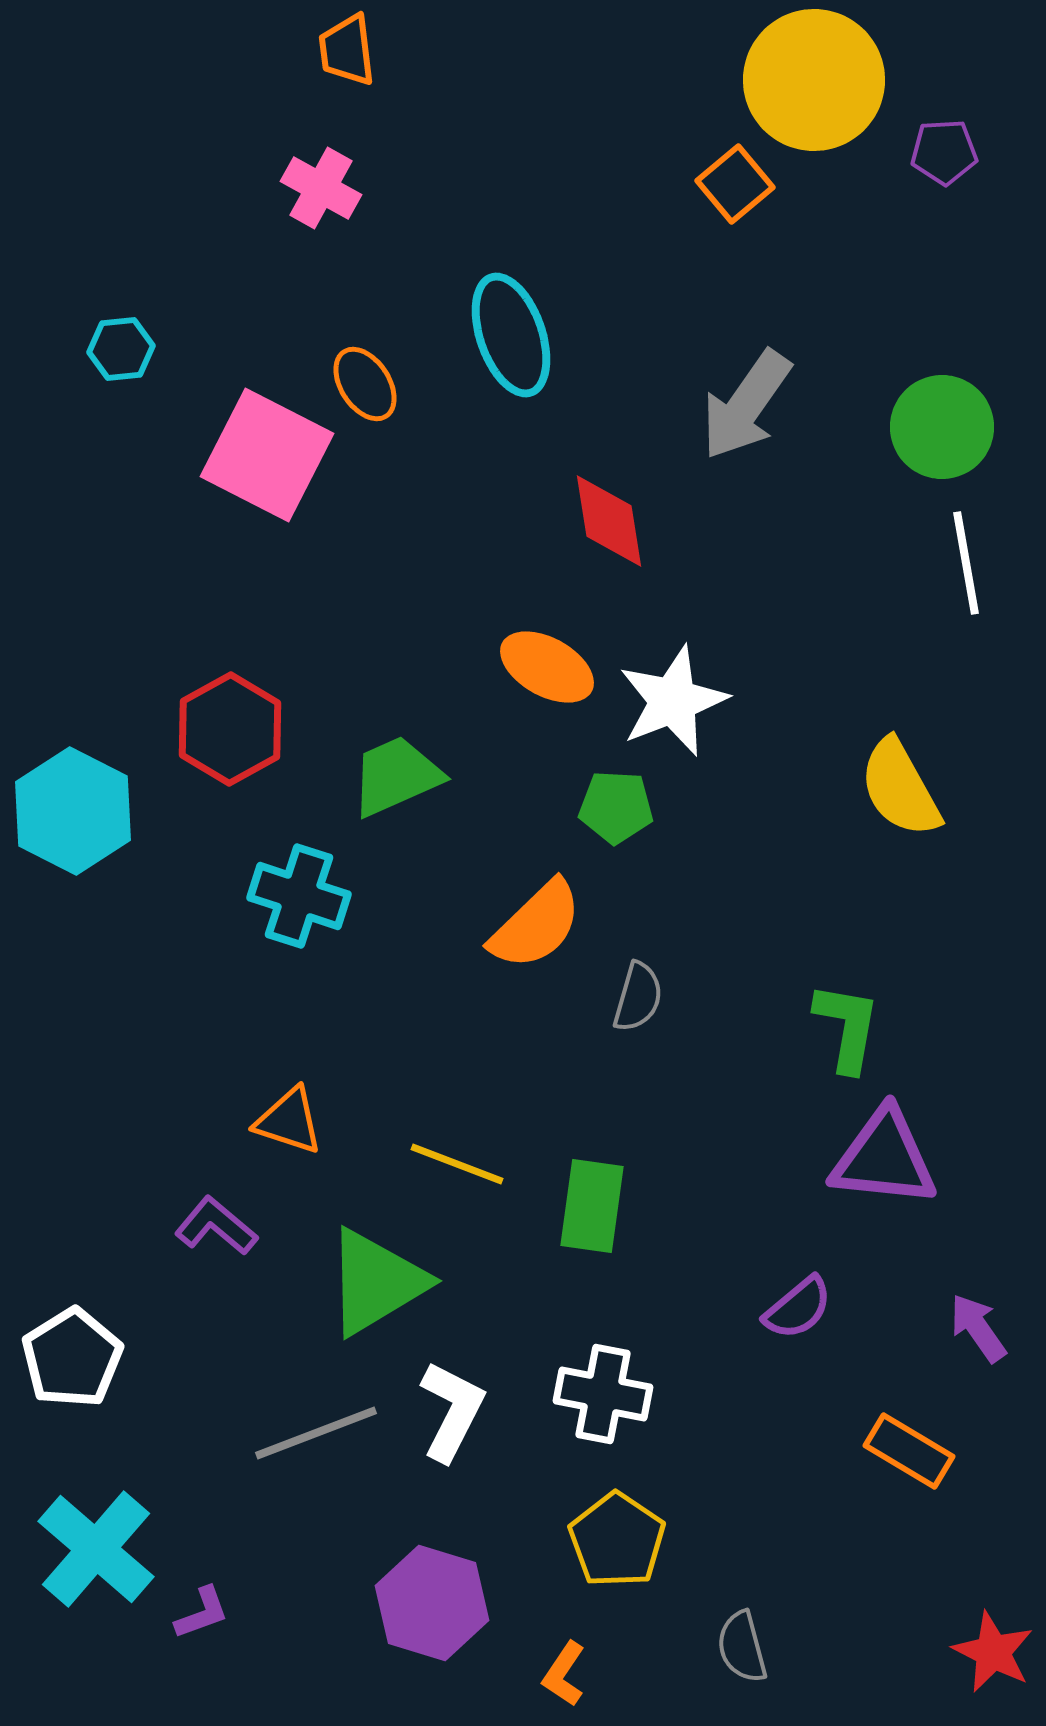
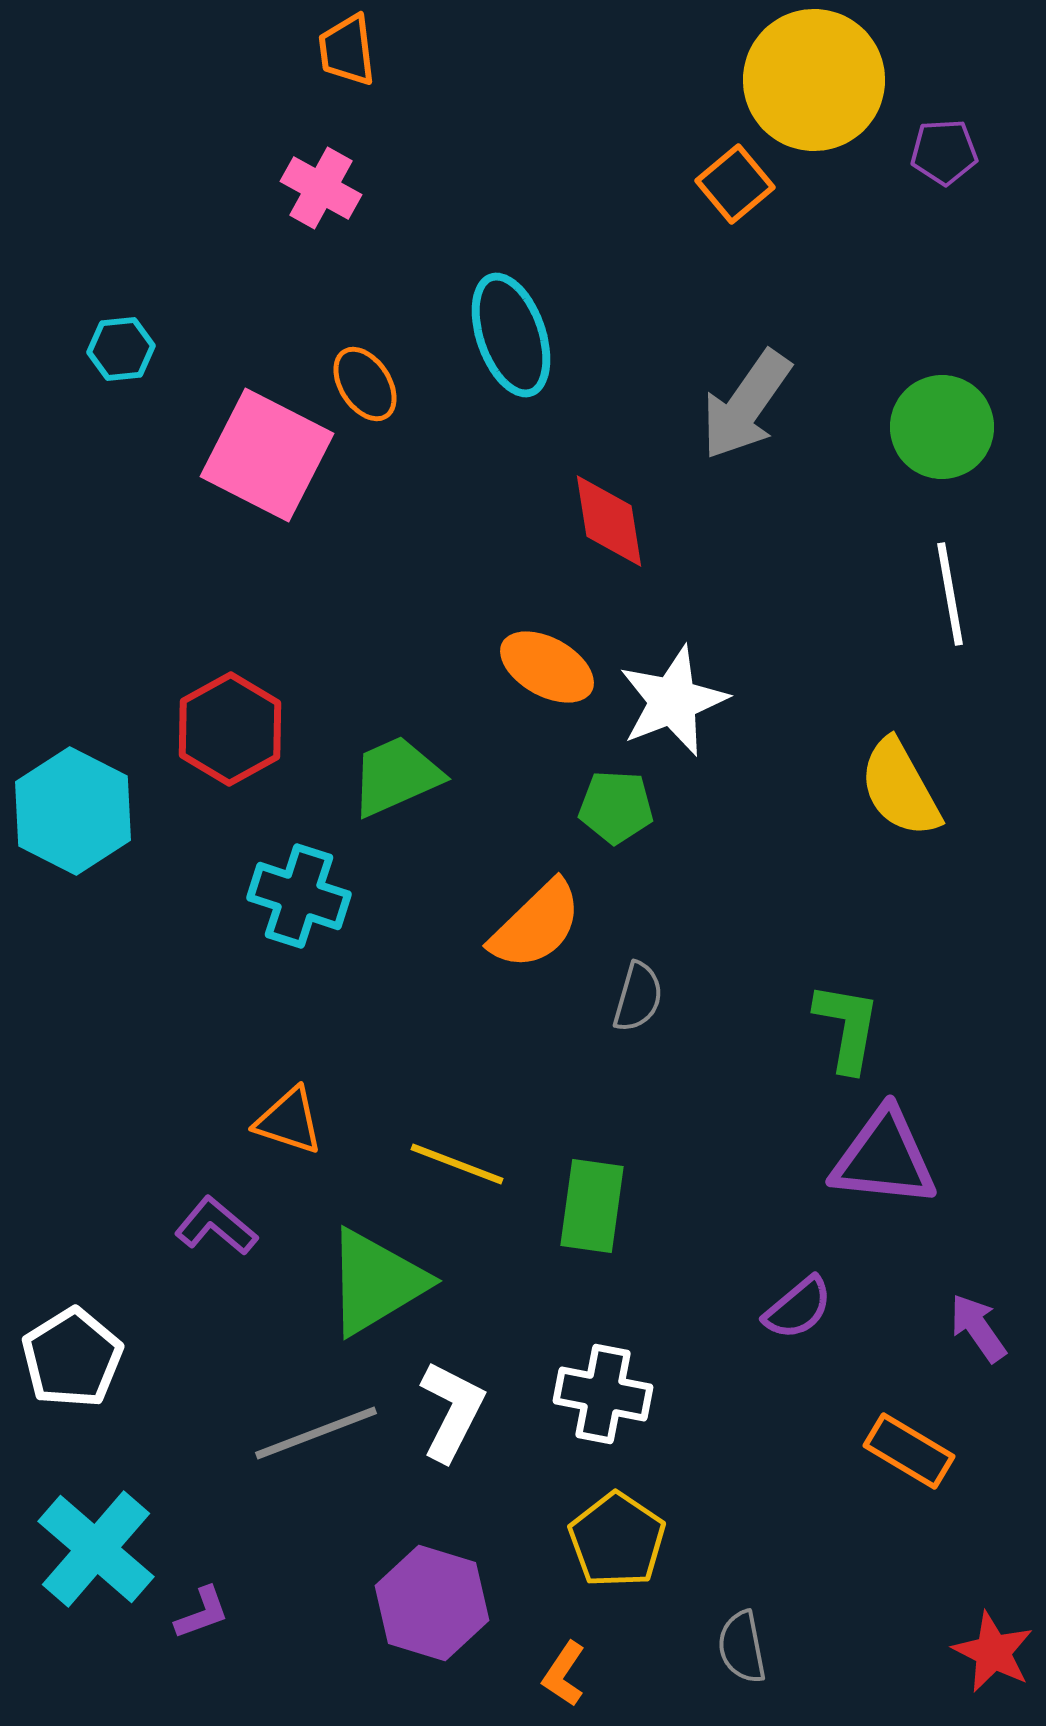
white line at (966, 563): moved 16 px left, 31 px down
gray semicircle at (742, 1647): rotated 4 degrees clockwise
